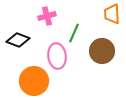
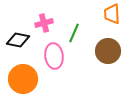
pink cross: moved 3 px left, 7 px down
black diamond: rotated 10 degrees counterclockwise
brown circle: moved 6 px right
pink ellipse: moved 3 px left
orange circle: moved 11 px left, 2 px up
